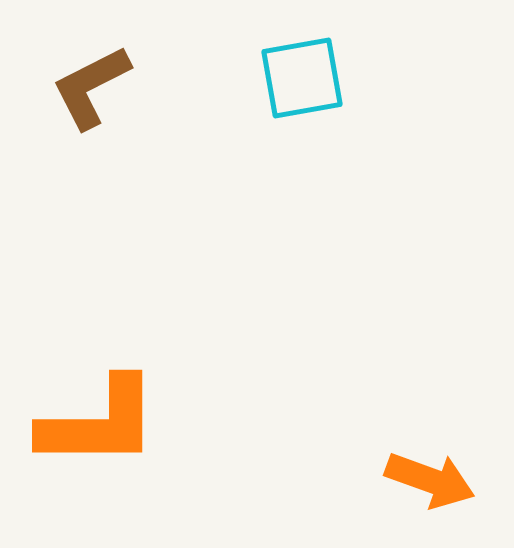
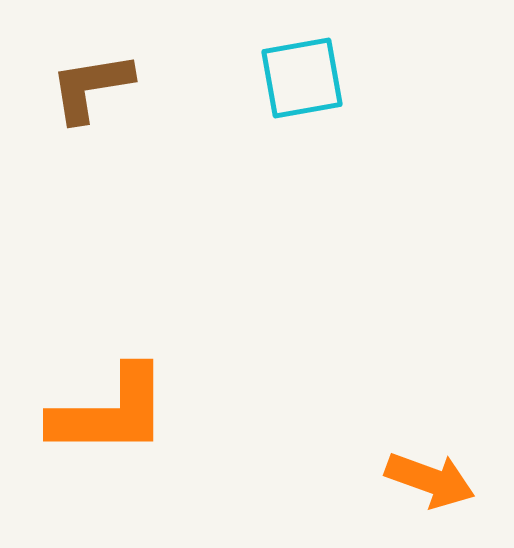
brown L-shape: rotated 18 degrees clockwise
orange L-shape: moved 11 px right, 11 px up
